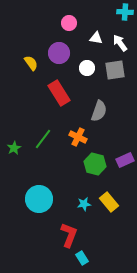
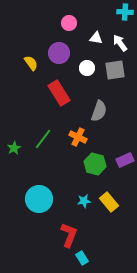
cyan star: moved 3 px up
